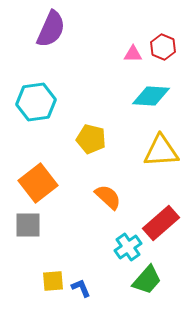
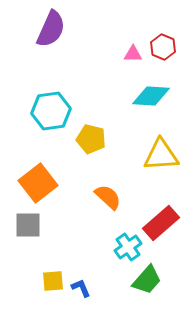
cyan hexagon: moved 15 px right, 9 px down
yellow triangle: moved 4 px down
